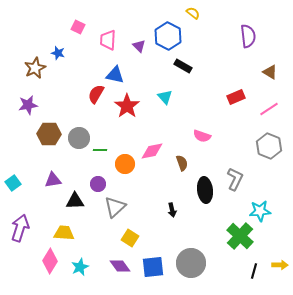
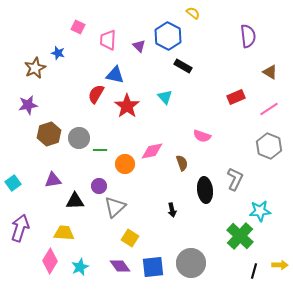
brown hexagon at (49, 134): rotated 20 degrees counterclockwise
purple circle at (98, 184): moved 1 px right, 2 px down
